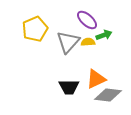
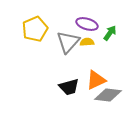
purple ellipse: moved 4 px down; rotated 25 degrees counterclockwise
green arrow: moved 6 px right, 2 px up; rotated 35 degrees counterclockwise
yellow semicircle: moved 1 px left
orange triangle: moved 1 px down
black trapezoid: rotated 15 degrees counterclockwise
